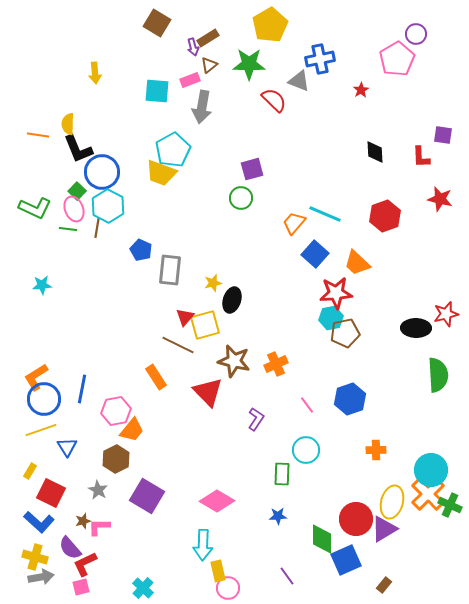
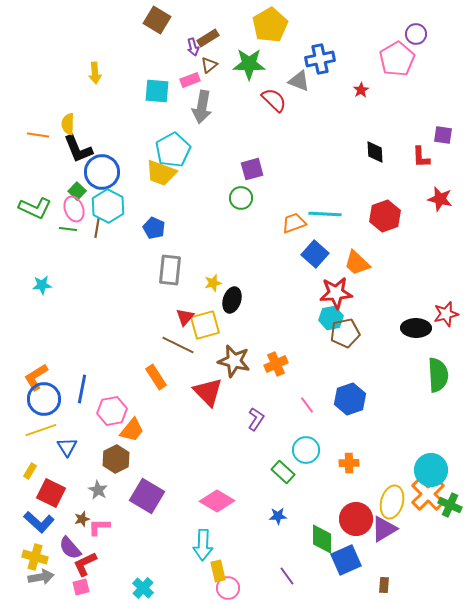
brown square at (157, 23): moved 3 px up
cyan line at (325, 214): rotated 20 degrees counterclockwise
orange trapezoid at (294, 223): rotated 30 degrees clockwise
blue pentagon at (141, 250): moved 13 px right, 22 px up
pink hexagon at (116, 411): moved 4 px left
orange cross at (376, 450): moved 27 px left, 13 px down
green rectangle at (282, 474): moved 1 px right, 2 px up; rotated 50 degrees counterclockwise
brown star at (83, 521): moved 1 px left, 2 px up
brown rectangle at (384, 585): rotated 35 degrees counterclockwise
